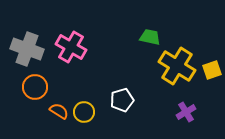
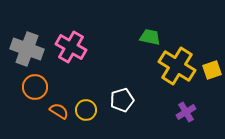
yellow circle: moved 2 px right, 2 px up
